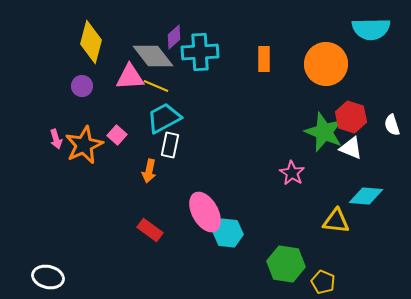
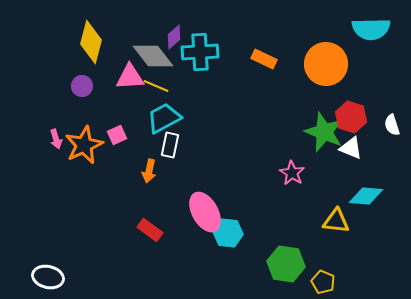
orange rectangle: rotated 65 degrees counterclockwise
pink square: rotated 24 degrees clockwise
